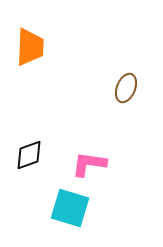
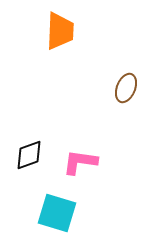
orange trapezoid: moved 30 px right, 16 px up
pink L-shape: moved 9 px left, 2 px up
cyan square: moved 13 px left, 5 px down
